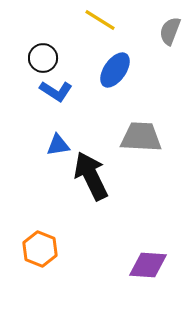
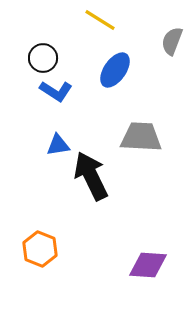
gray semicircle: moved 2 px right, 10 px down
